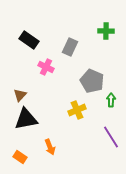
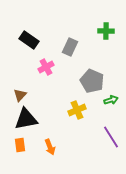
pink cross: rotated 35 degrees clockwise
green arrow: rotated 72 degrees clockwise
orange rectangle: moved 12 px up; rotated 48 degrees clockwise
